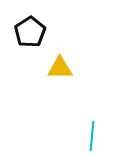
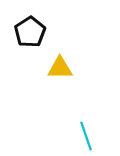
cyan line: moved 6 px left; rotated 24 degrees counterclockwise
